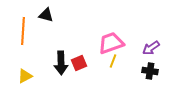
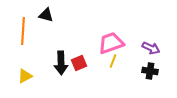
purple arrow: rotated 120 degrees counterclockwise
